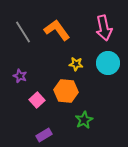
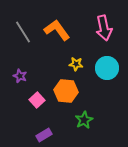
cyan circle: moved 1 px left, 5 px down
